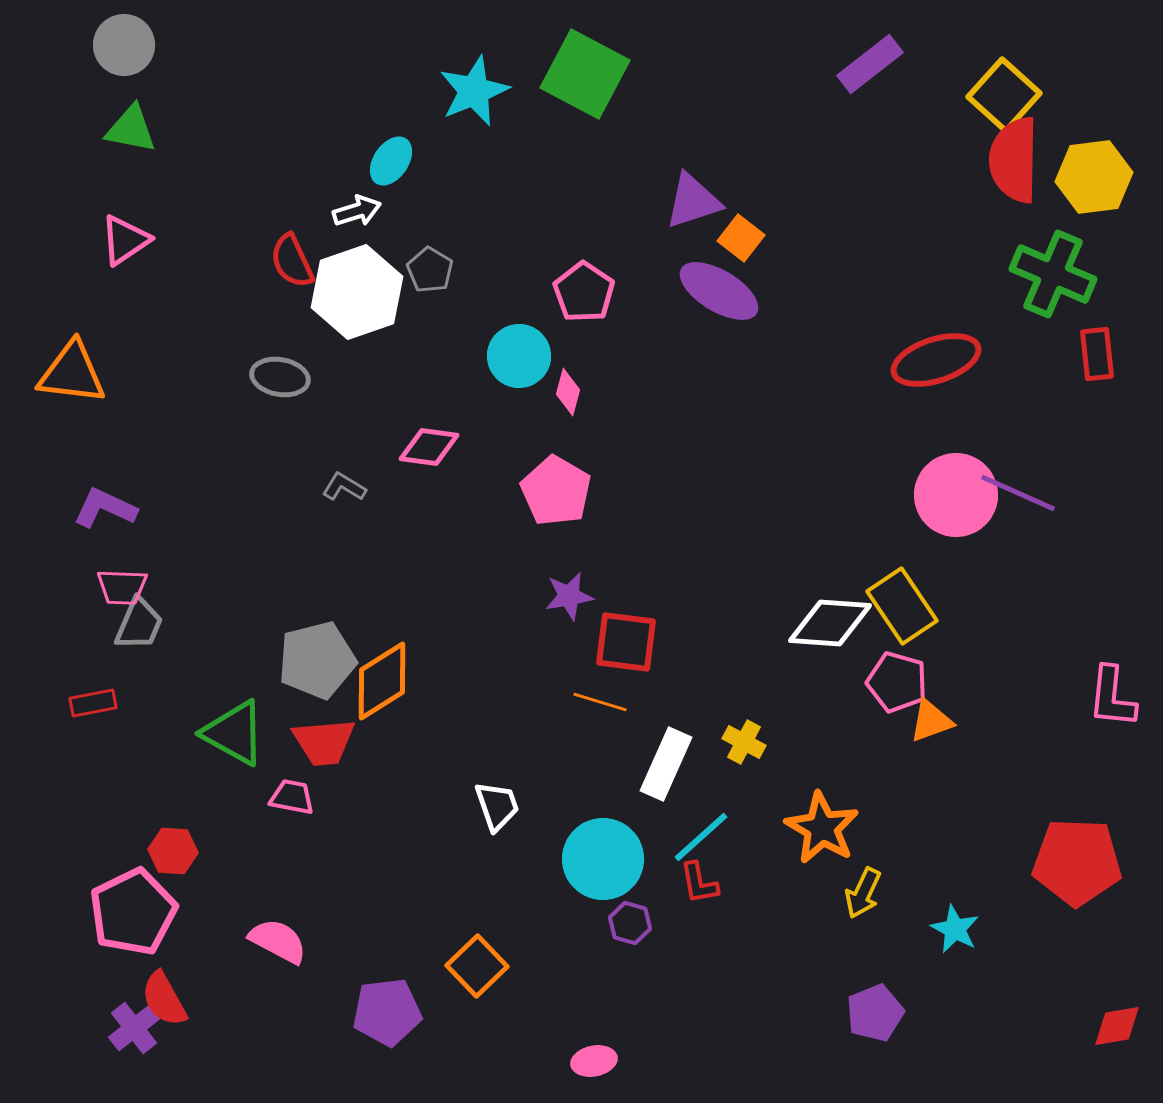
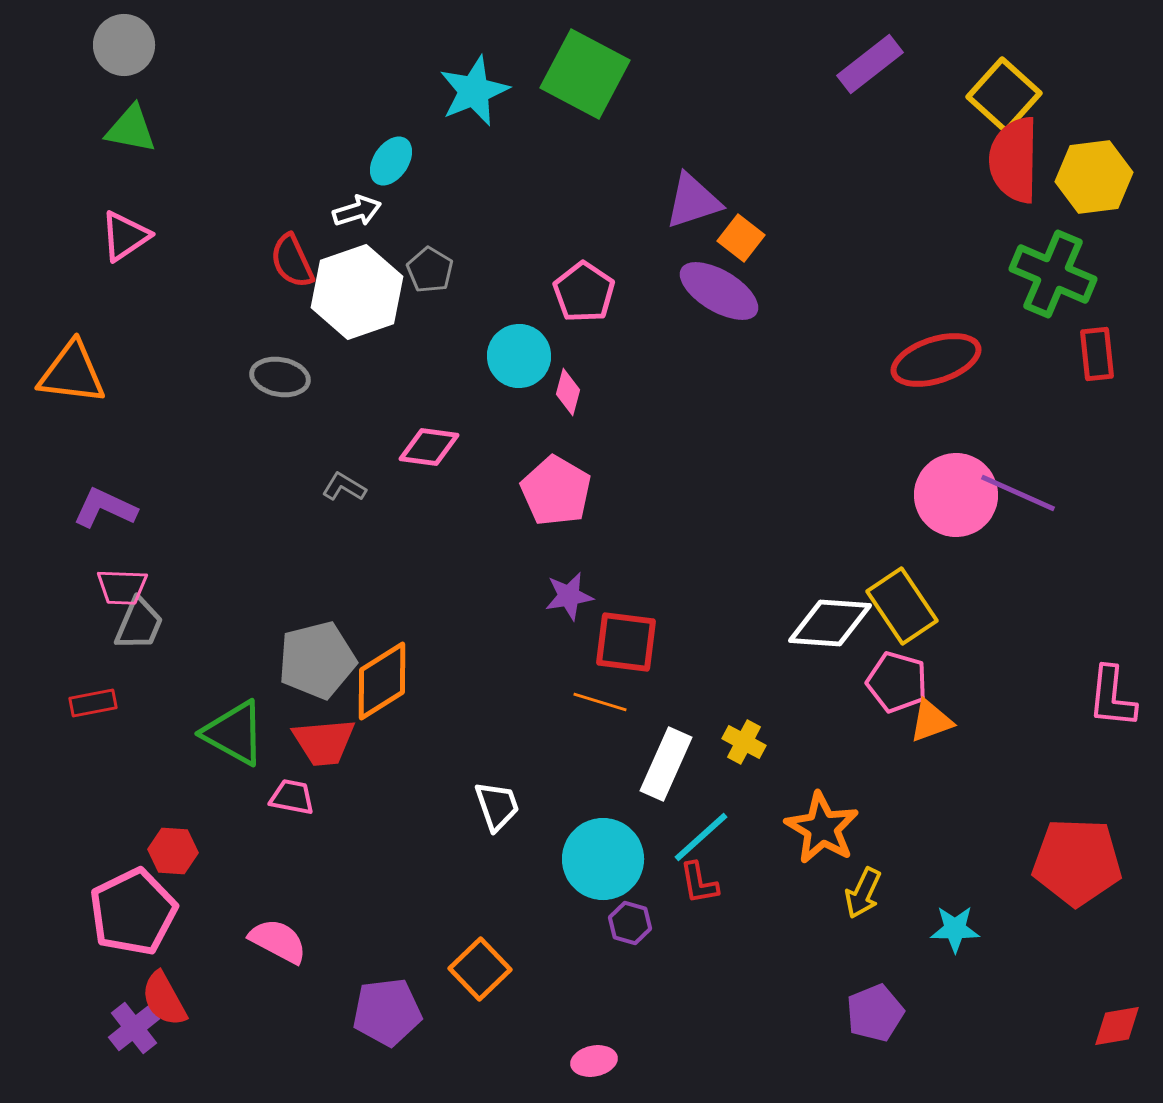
pink triangle at (125, 240): moved 4 px up
cyan star at (955, 929): rotated 27 degrees counterclockwise
orange square at (477, 966): moved 3 px right, 3 px down
